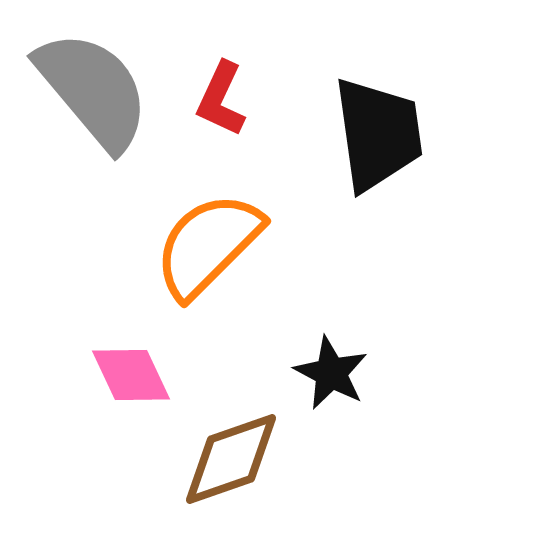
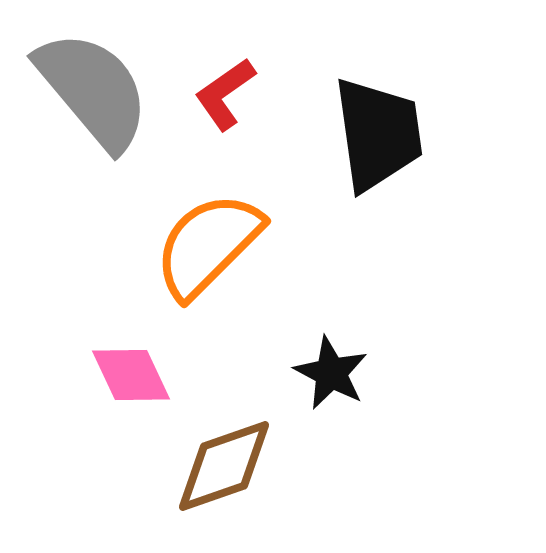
red L-shape: moved 4 px right, 5 px up; rotated 30 degrees clockwise
brown diamond: moved 7 px left, 7 px down
